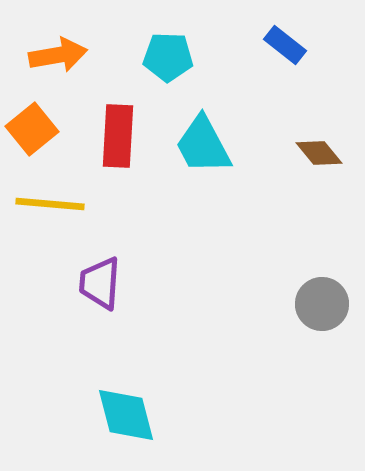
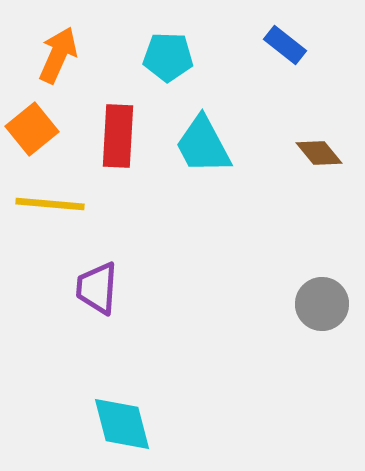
orange arrow: rotated 56 degrees counterclockwise
purple trapezoid: moved 3 px left, 5 px down
cyan diamond: moved 4 px left, 9 px down
